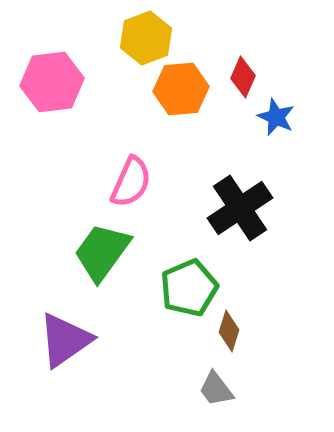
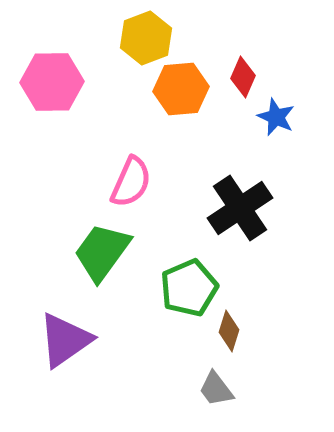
pink hexagon: rotated 6 degrees clockwise
